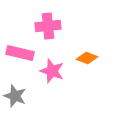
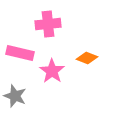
pink cross: moved 2 px up
pink star: rotated 15 degrees clockwise
